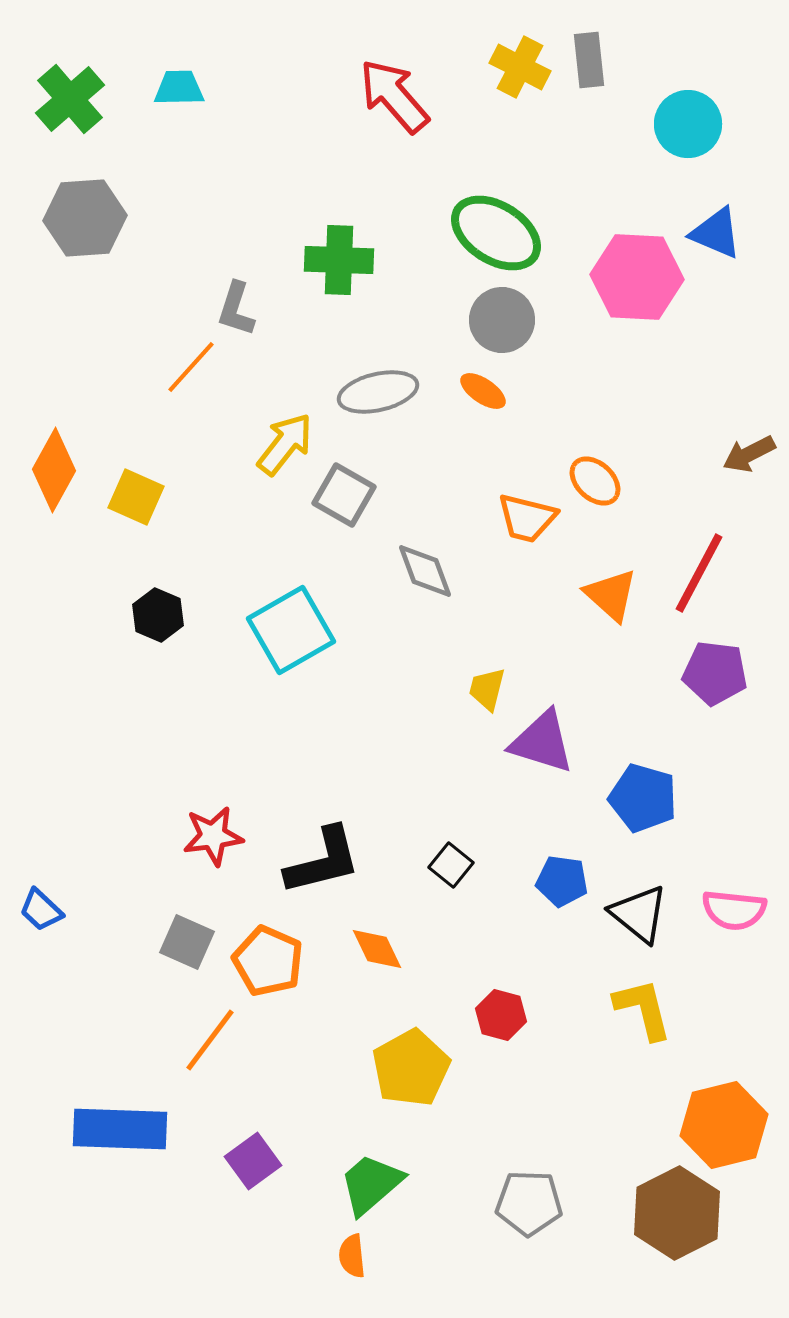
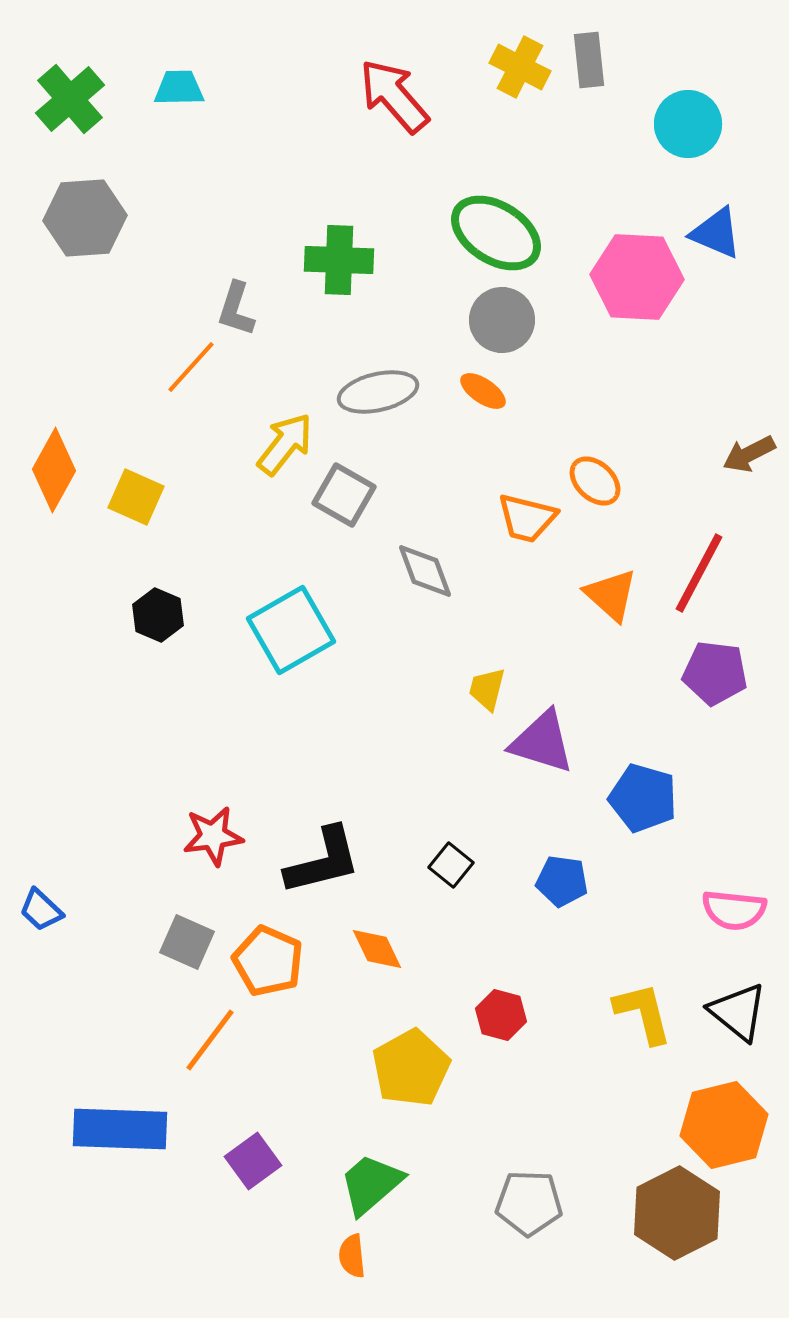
black triangle at (639, 914): moved 99 px right, 98 px down
yellow L-shape at (643, 1009): moved 4 px down
